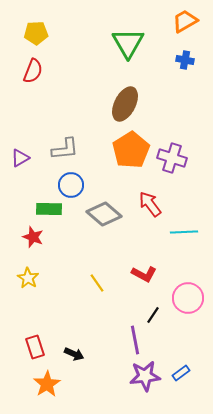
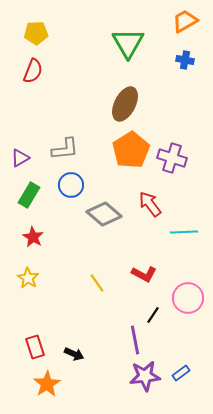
green rectangle: moved 20 px left, 14 px up; rotated 60 degrees counterclockwise
red star: rotated 10 degrees clockwise
